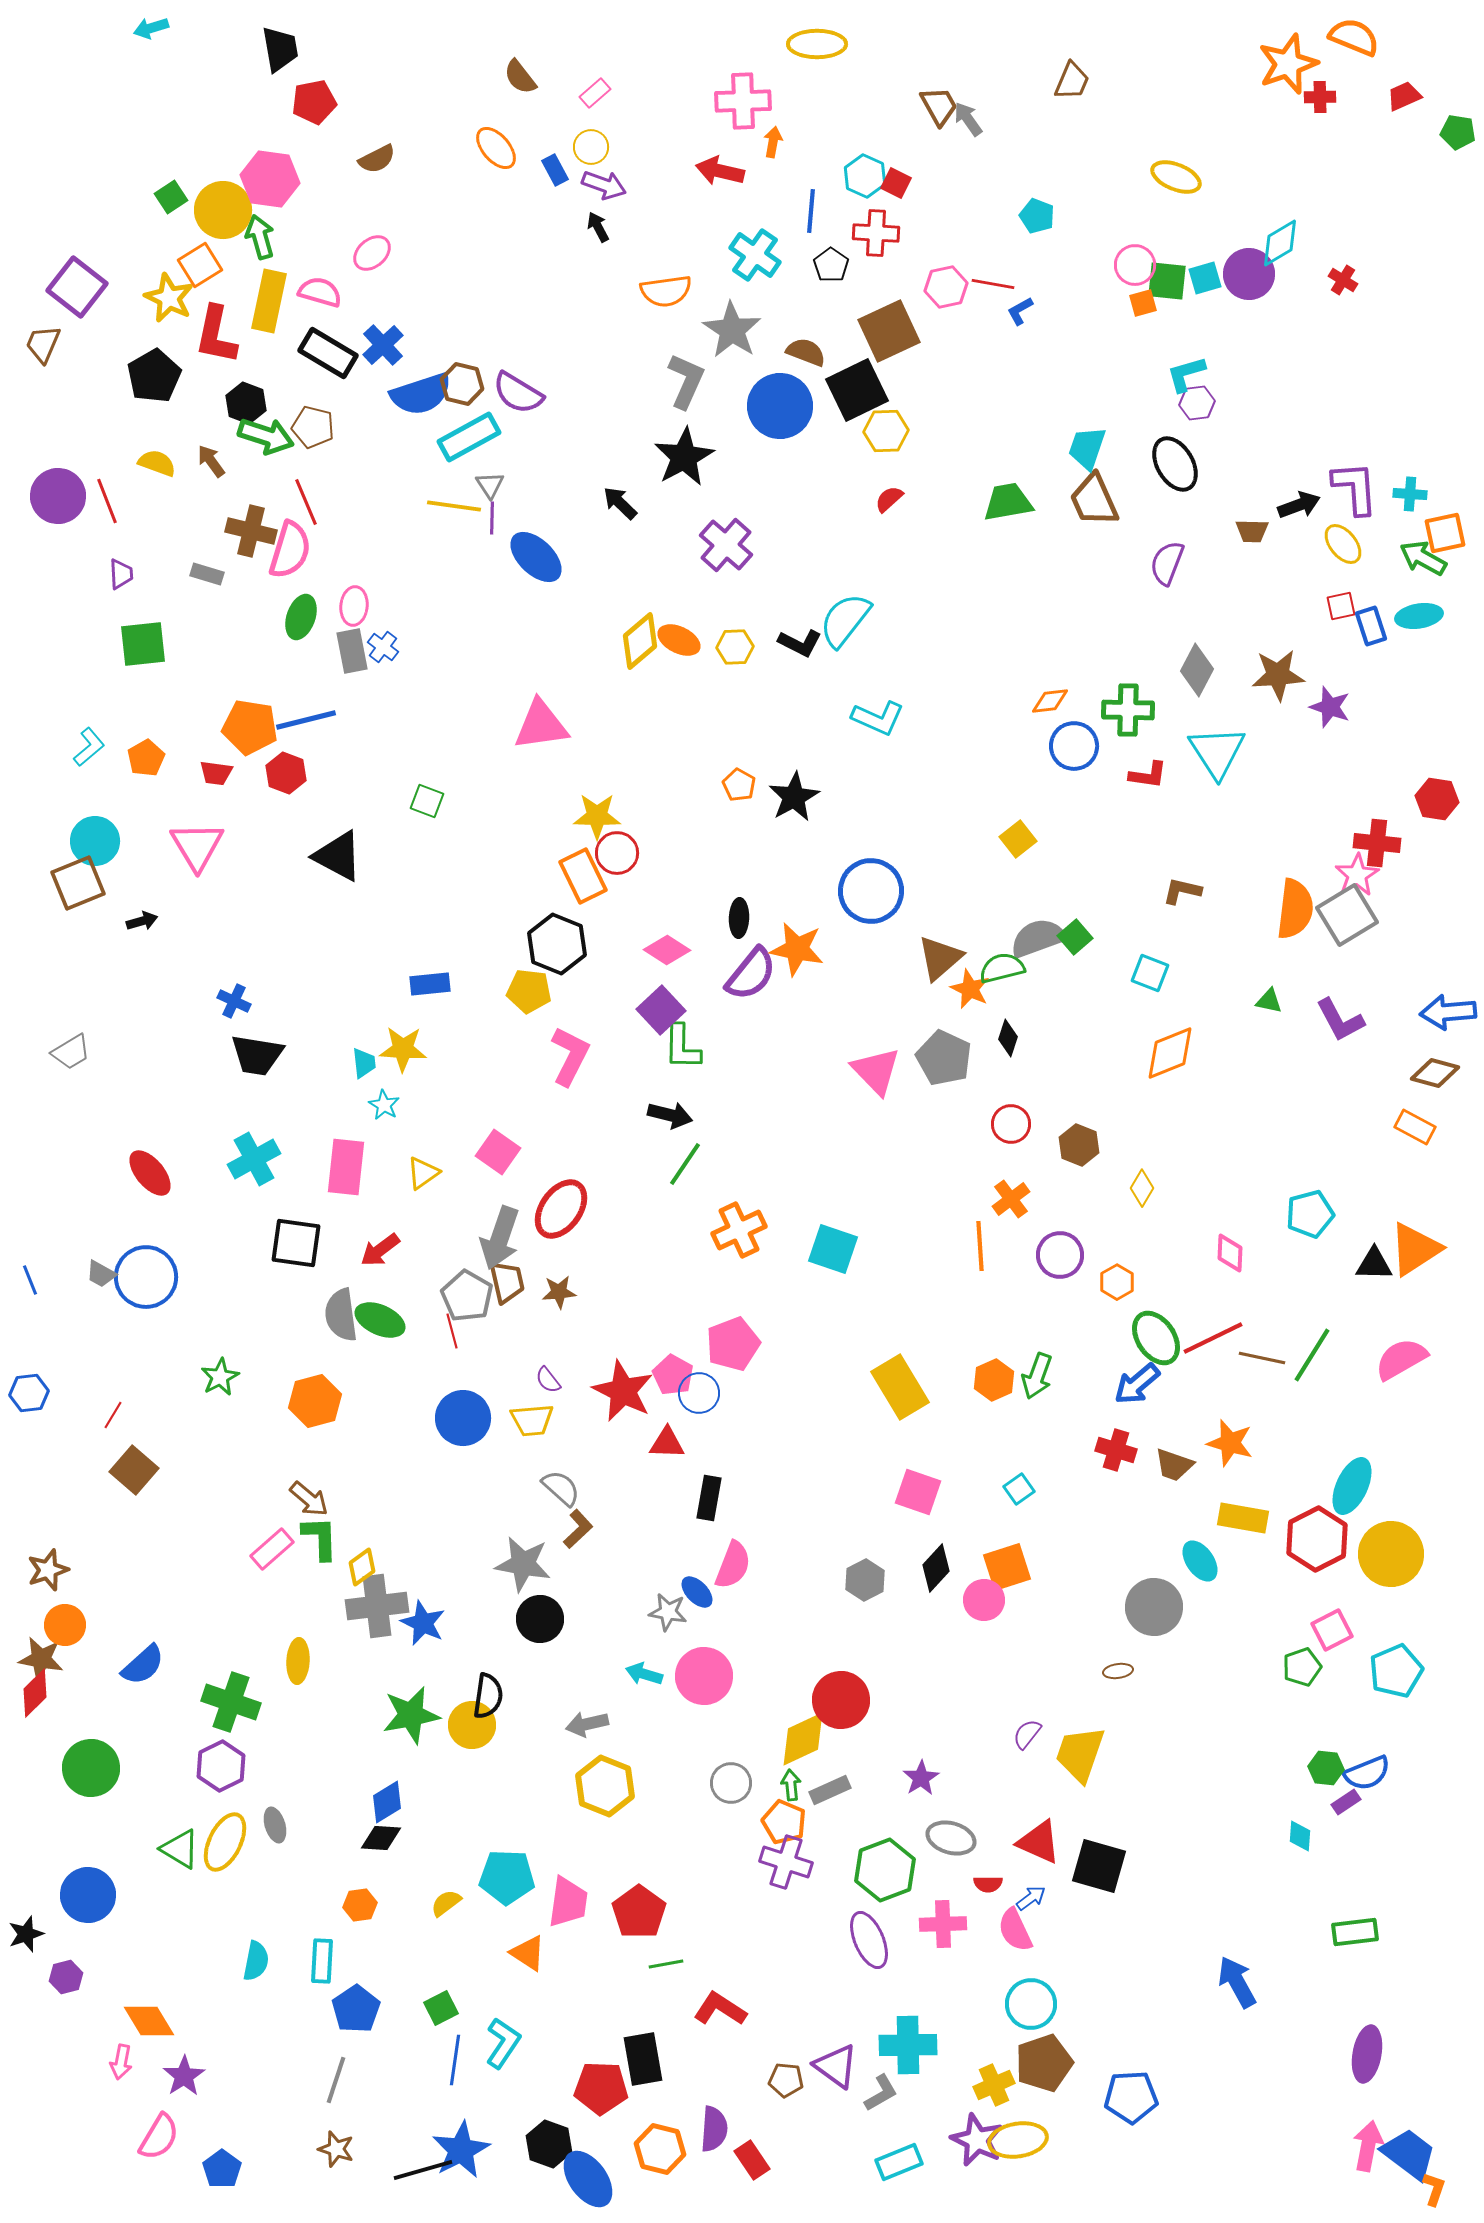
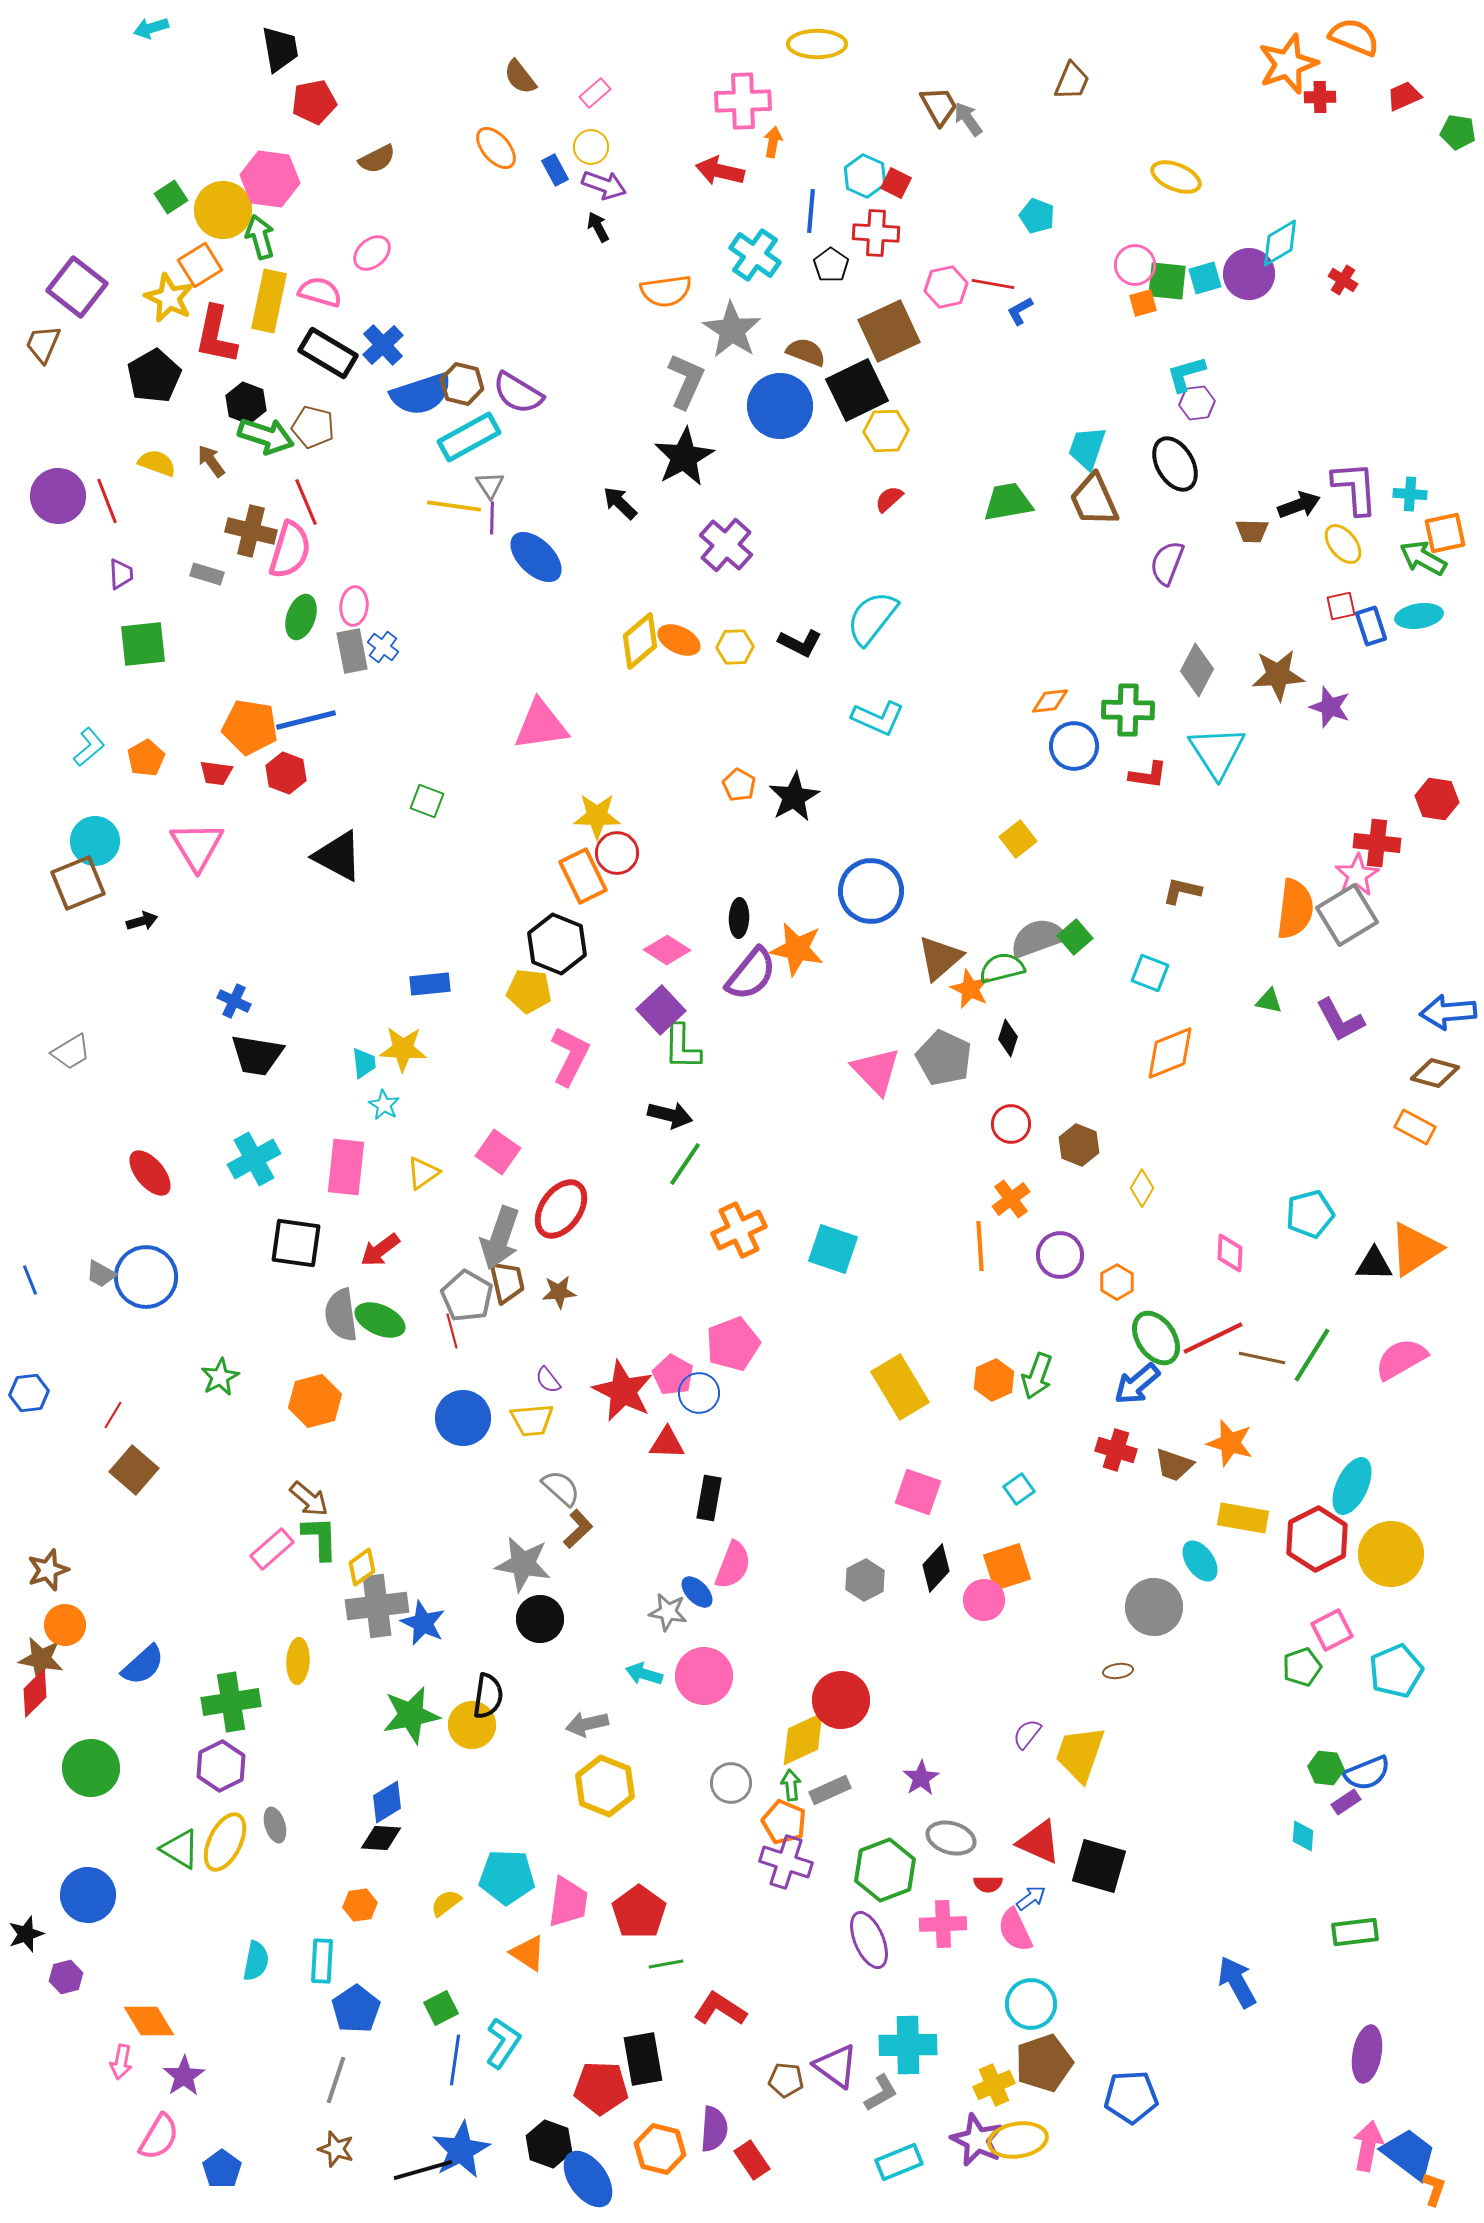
cyan semicircle at (845, 620): moved 27 px right, 2 px up
green cross at (231, 1702): rotated 28 degrees counterclockwise
cyan diamond at (1300, 1836): moved 3 px right
